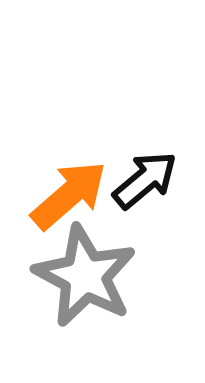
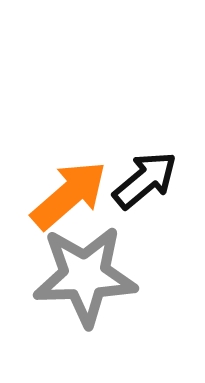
gray star: rotated 30 degrees counterclockwise
